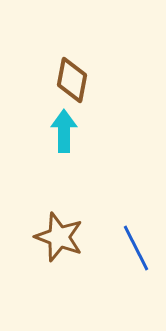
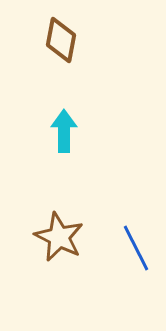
brown diamond: moved 11 px left, 40 px up
brown star: rotated 6 degrees clockwise
